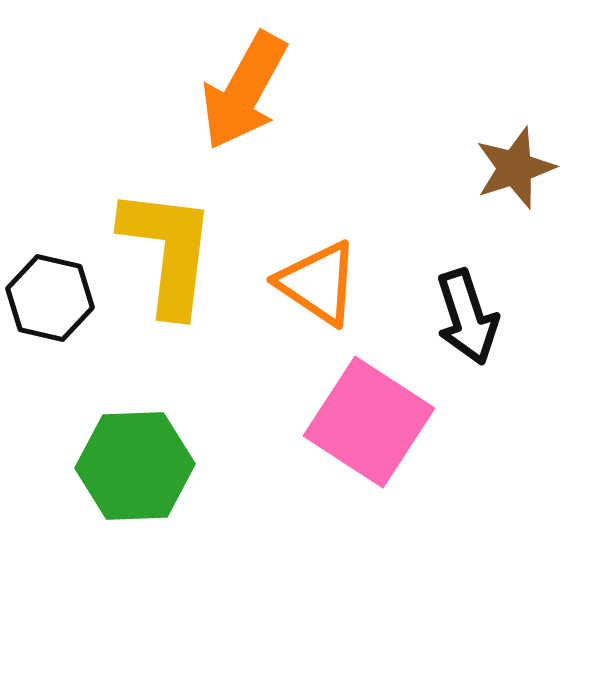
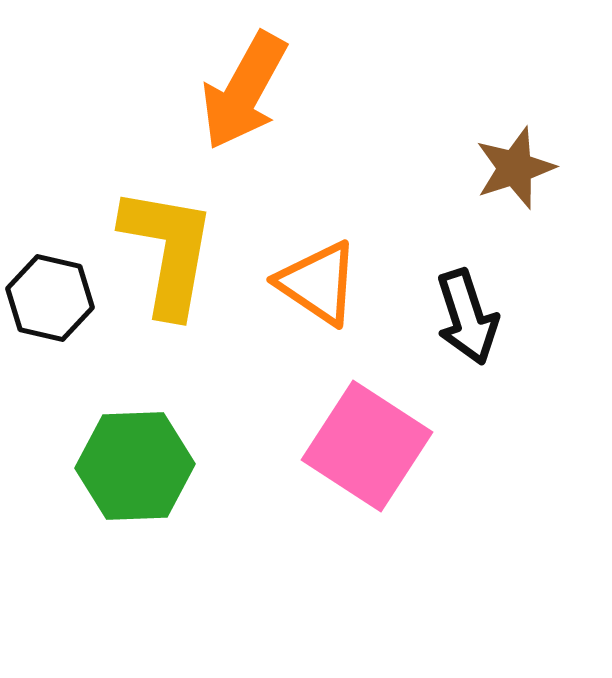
yellow L-shape: rotated 3 degrees clockwise
pink square: moved 2 px left, 24 px down
